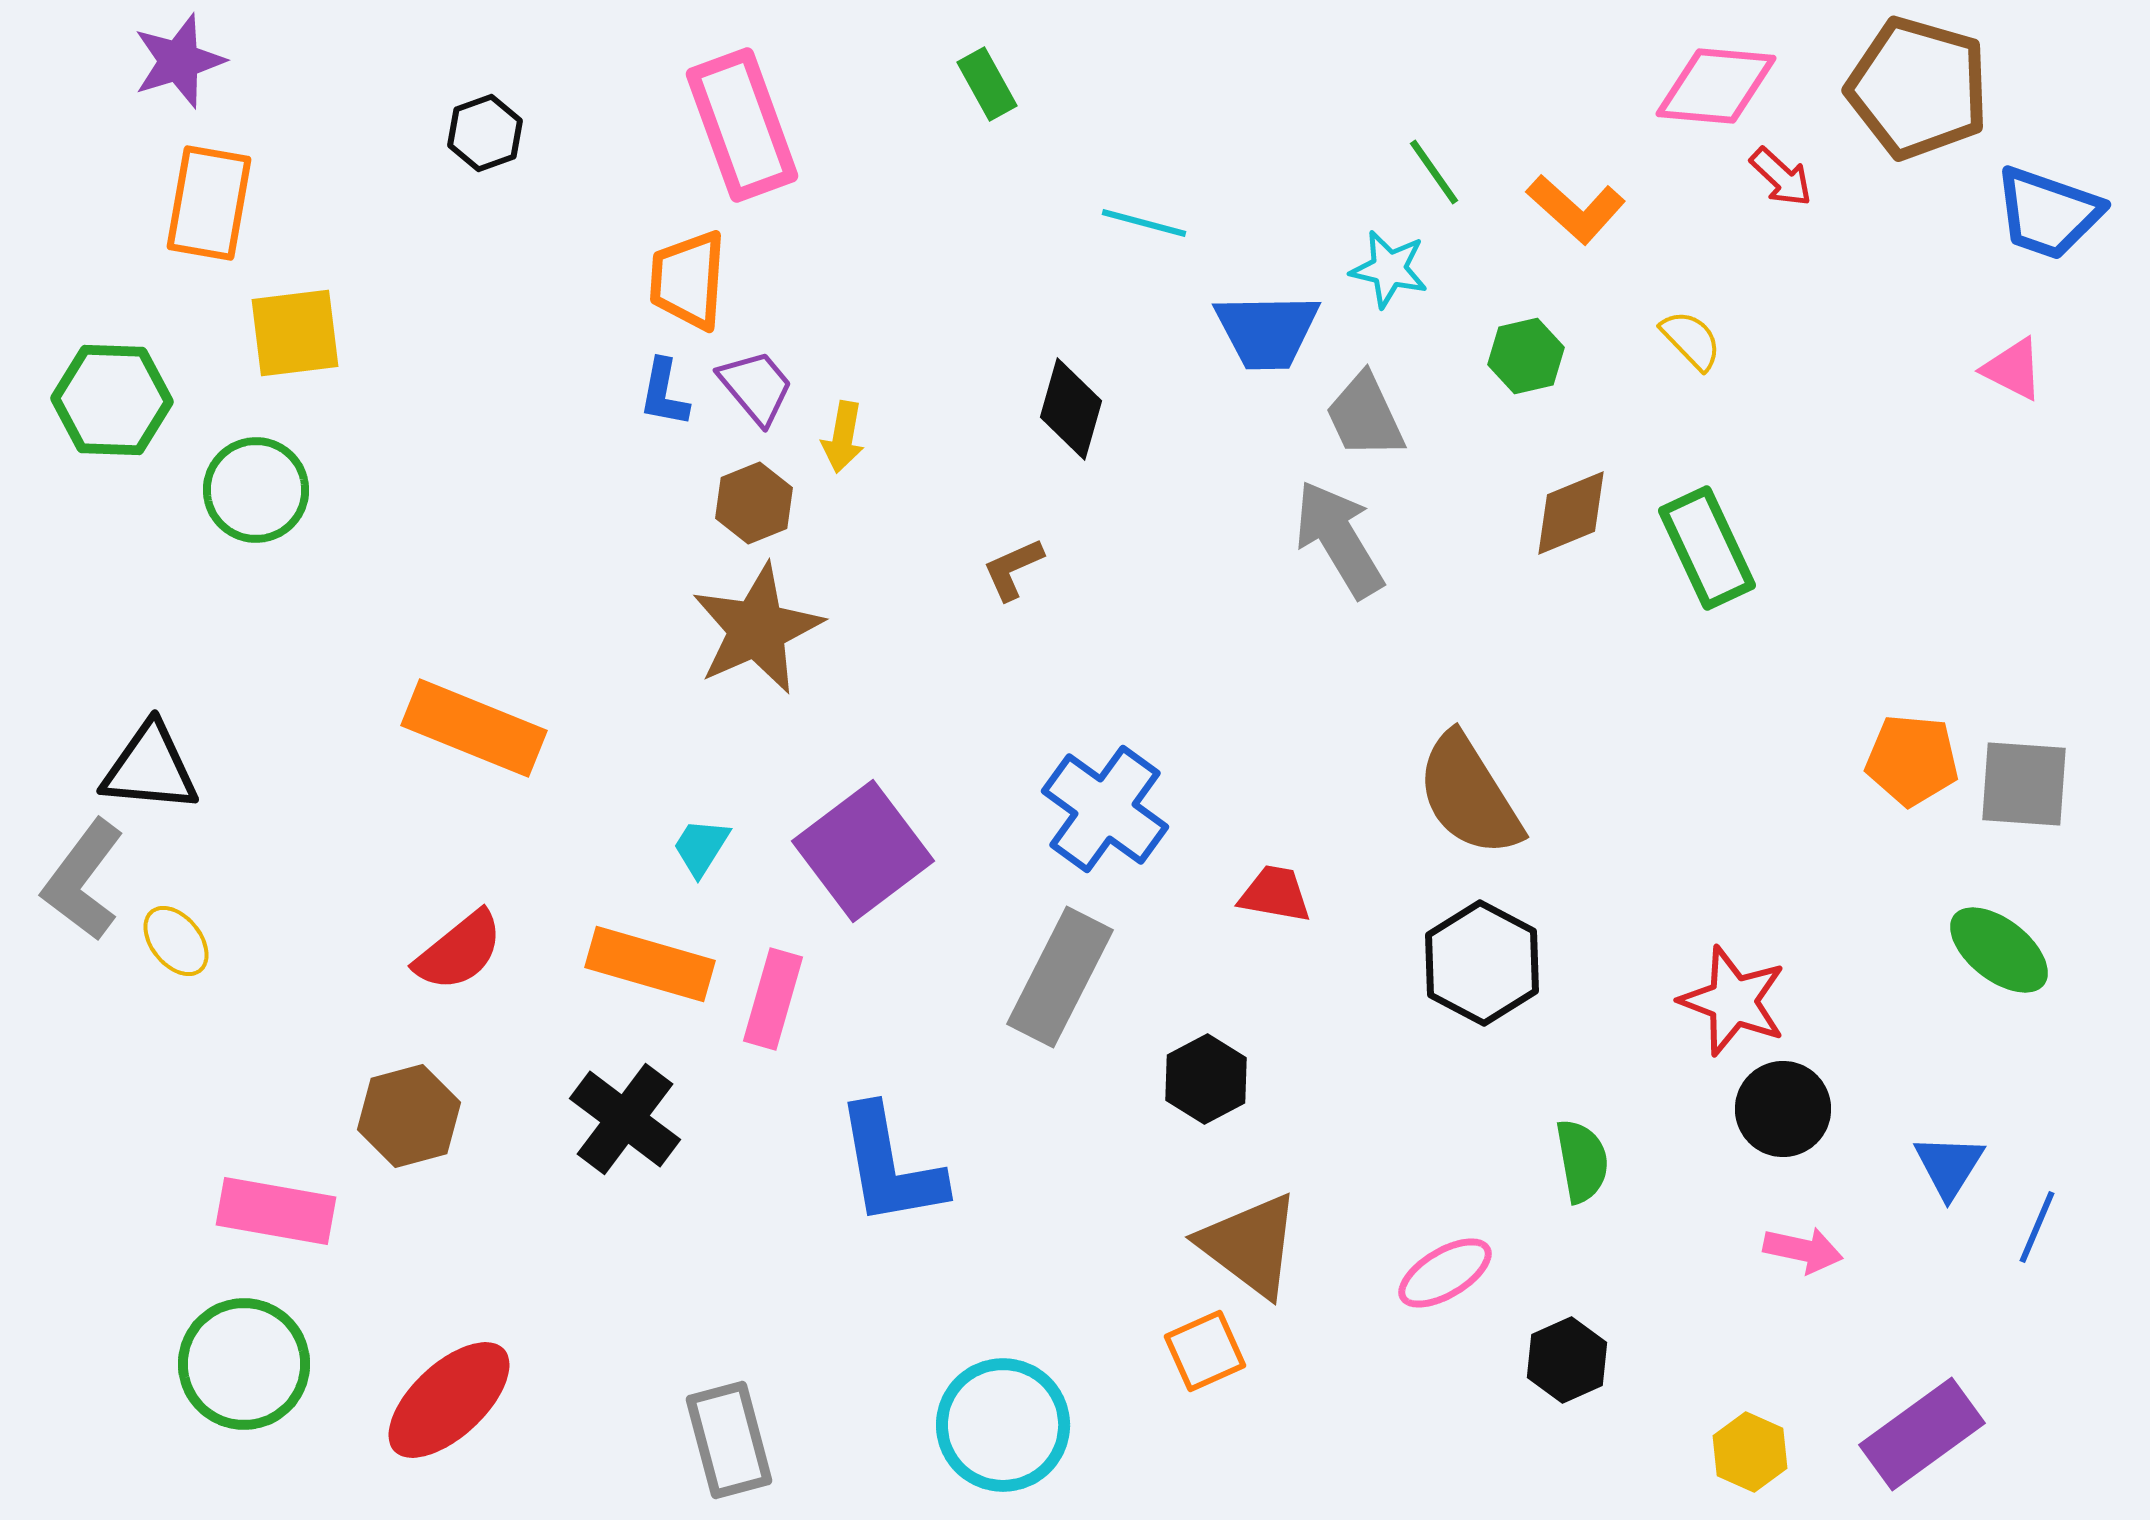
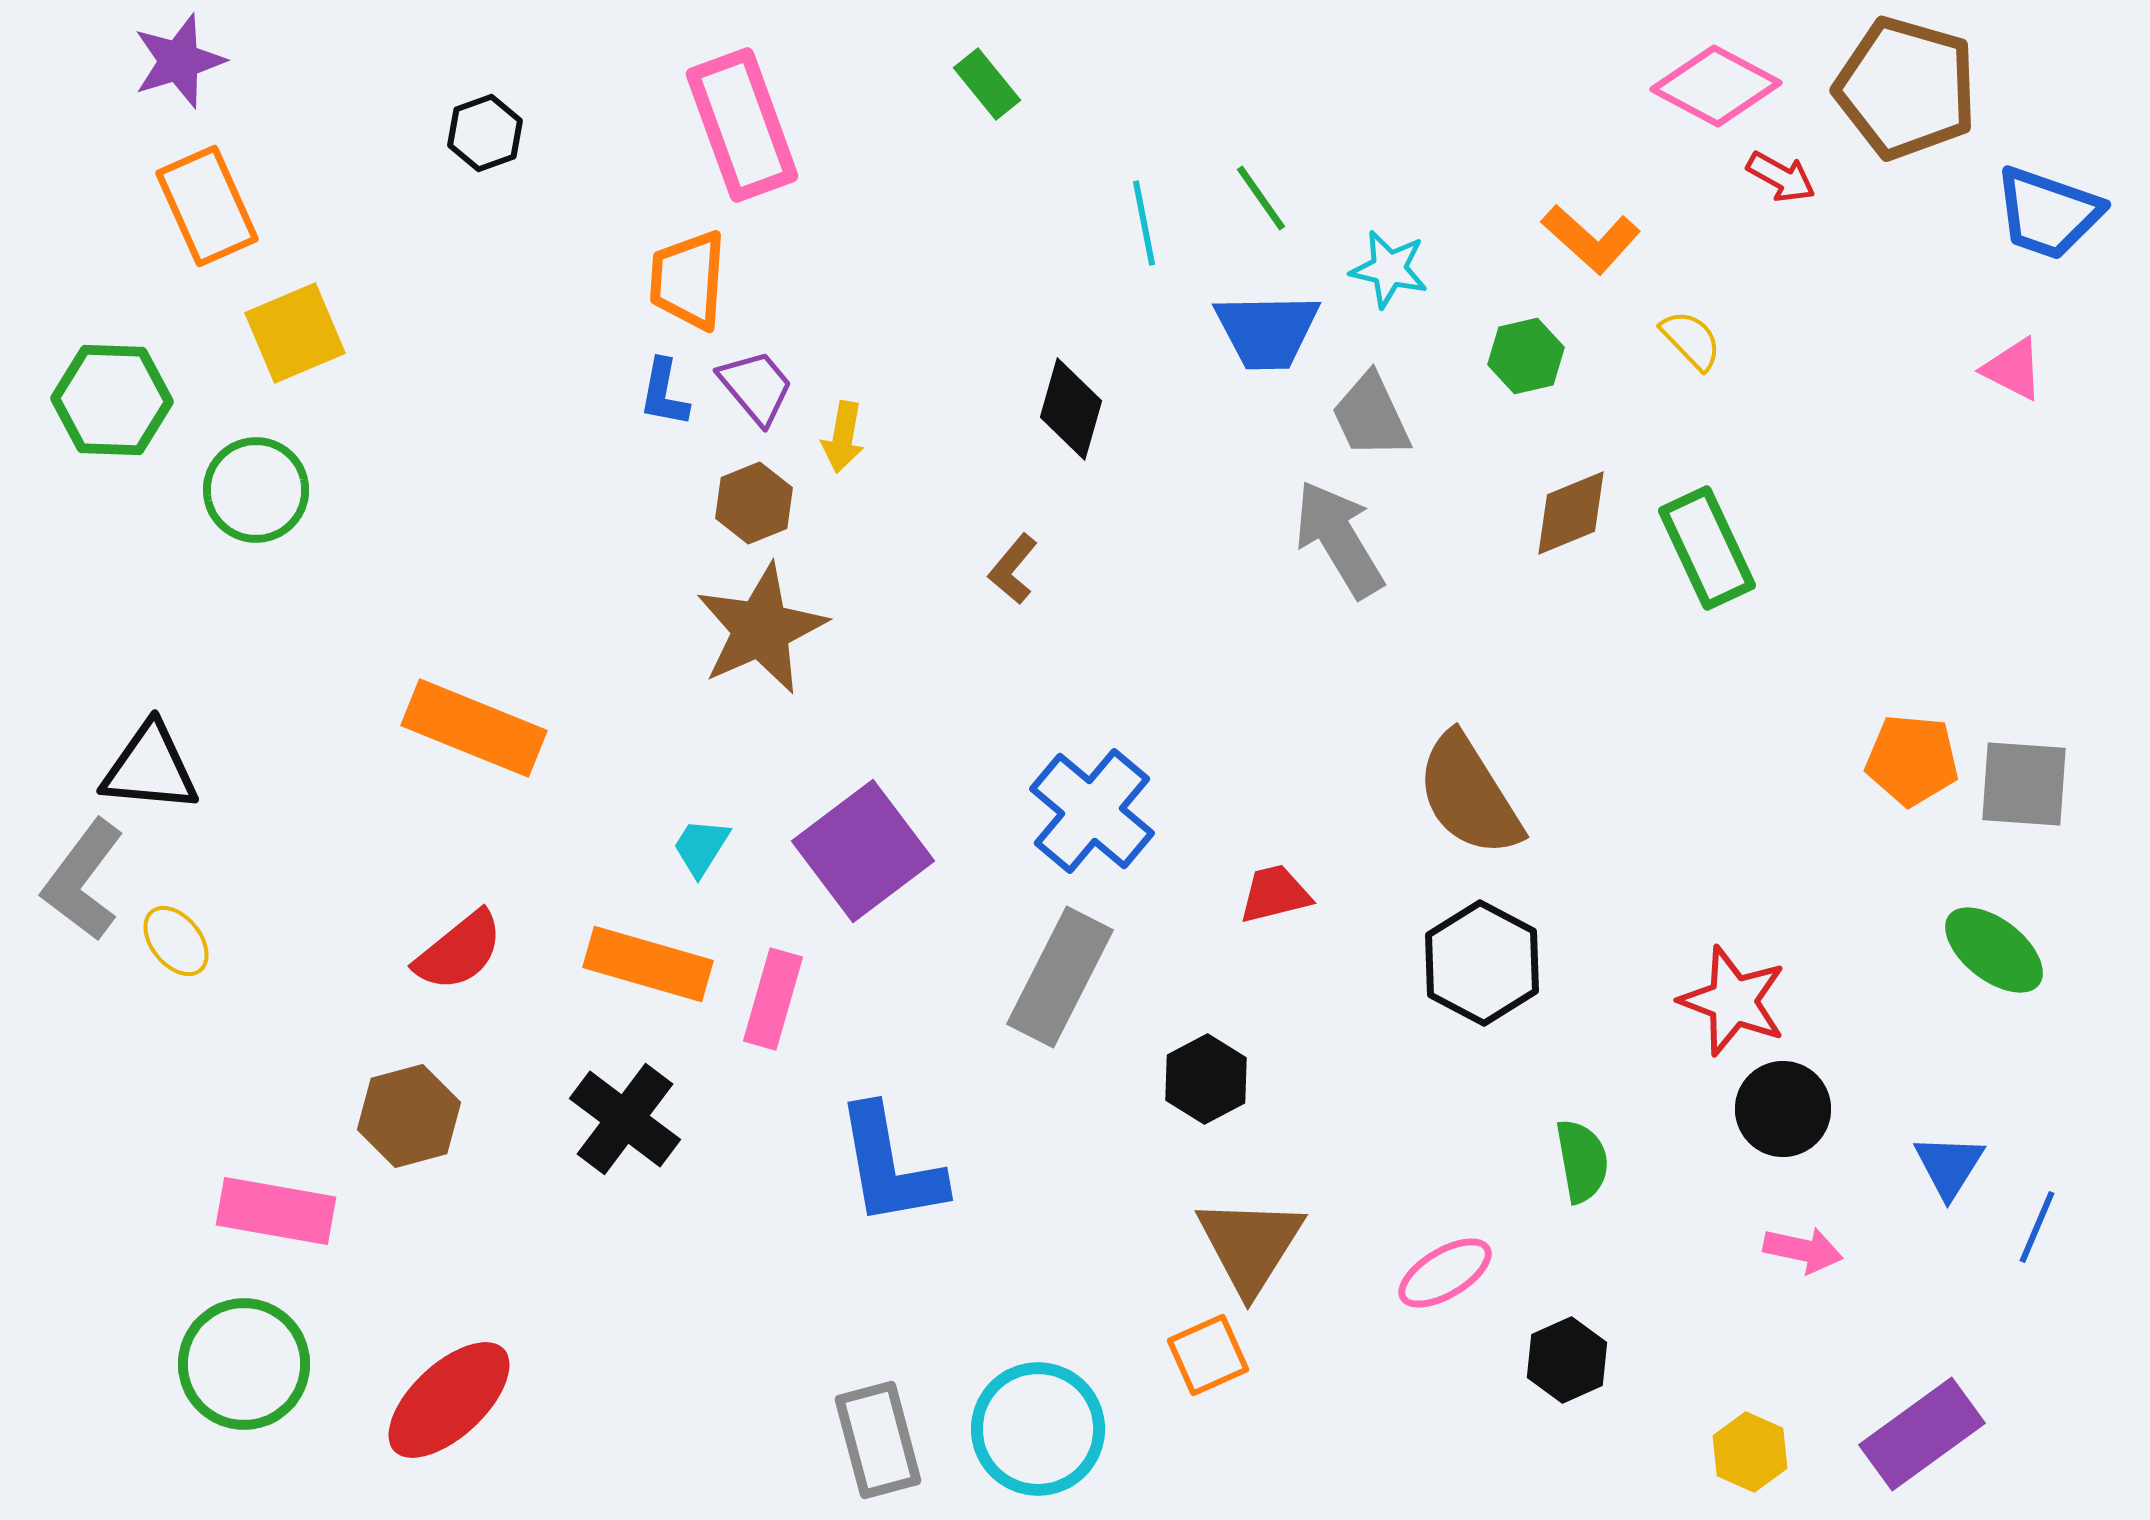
green rectangle at (987, 84): rotated 10 degrees counterclockwise
pink diamond at (1716, 86): rotated 23 degrees clockwise
brown pentagon at (1918, 88): moved 12 px left
green line at (1434, 172): moved 173 px left, 26 px down
red arrow at (1781, 177): rotated 14 degrees counterclockwise
orange rectangle at (209, 203): moved 2 px left, 3 px down; rotated 34 degrees counterclockwise
orange L-shape at (1576, 209): moved 15 px right, 30 px down
cyan line at (1144, 223): rotated 64 degrees clockwise
yellow square at (295, 333): rotated 16 degrees counterclockwise
gray trapezoid at (1365, 416): moved 6 px right
brown L-shape at (1013, 569): rotated 26 degrees counterclockwise
brown star at (757, 629): moved 4 px right
blue cross at (1105, 809): moved 13 px left, 2 px down; rotated 4 degrees clockwise
red trapezoid at (1275, 894): rotated 24 degrees counterclockwise
green ellipse at (1999, 950): moved 5 px left
orange rectangle at (650, 964): moved 2 px left
brown triangle at (1250, 1245): rotated 25 degrees clockwise
orange square at (1205, 1351): moved 3 px right, 4 px down
cyan circle at (1003, 1425): moved 35 px right, 4 px down
gray rectangle at (729, 1440): moved 149 px right
